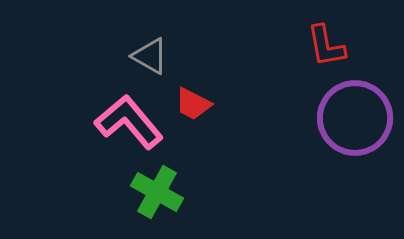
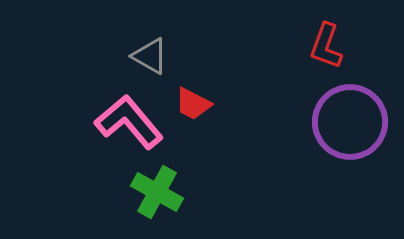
red L-shape: rotated 30 degrees clockwise
purple circle: moved 5 px left, 4 px down
